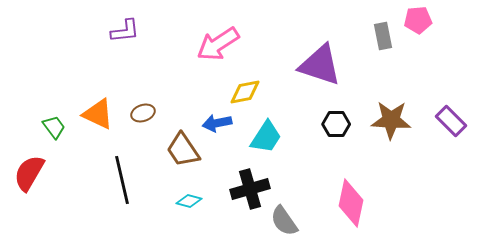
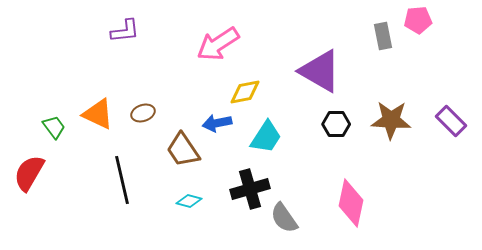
purple triangle: moved 6 px down; rotated 12 degrees clockwise
gray semicircle: moved 3 px up
